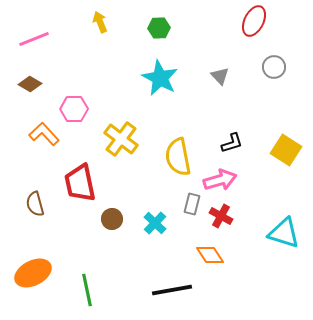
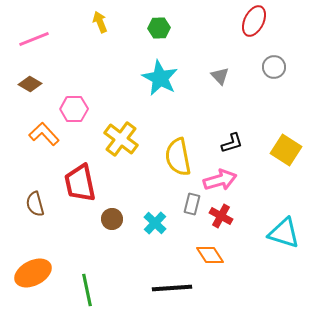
black line: moved 2 px up; rotated 6 degrees clockwise
